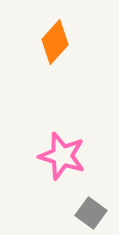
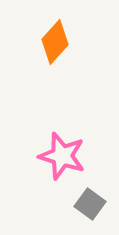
gray square: moved 1 px left, 9 px up
